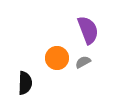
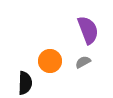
orange circle: moved 7 px left, 3 px down
